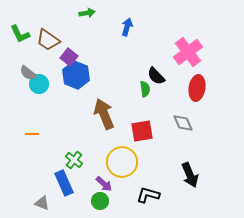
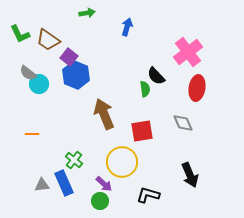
gray triangle: moved 18 px up; rotated 28 degrees counterclockwise
